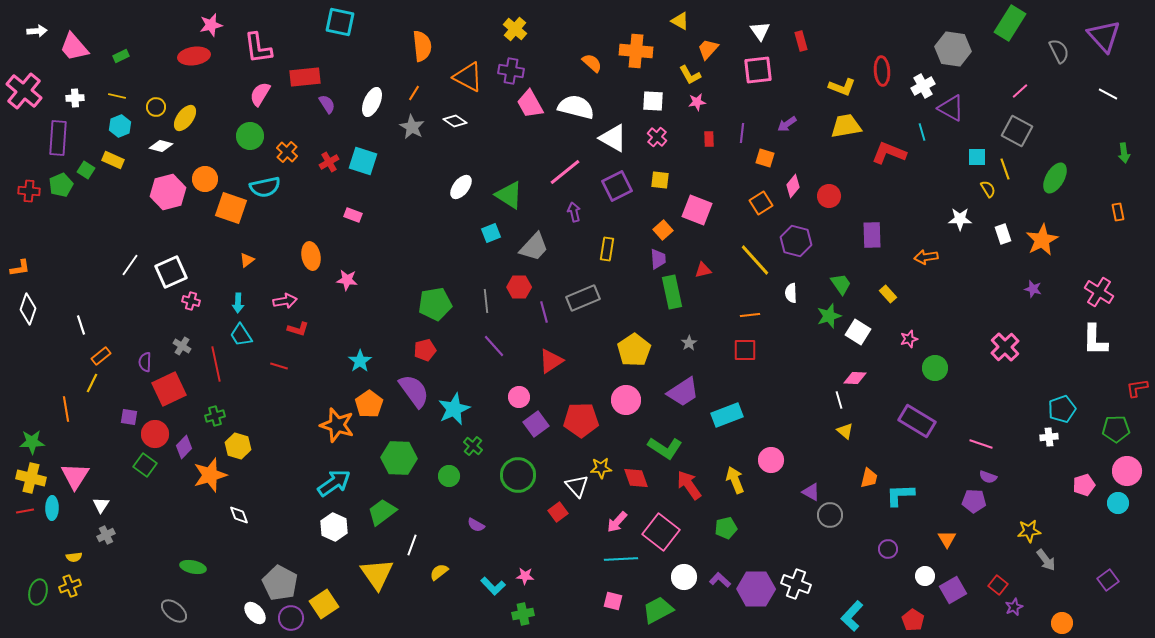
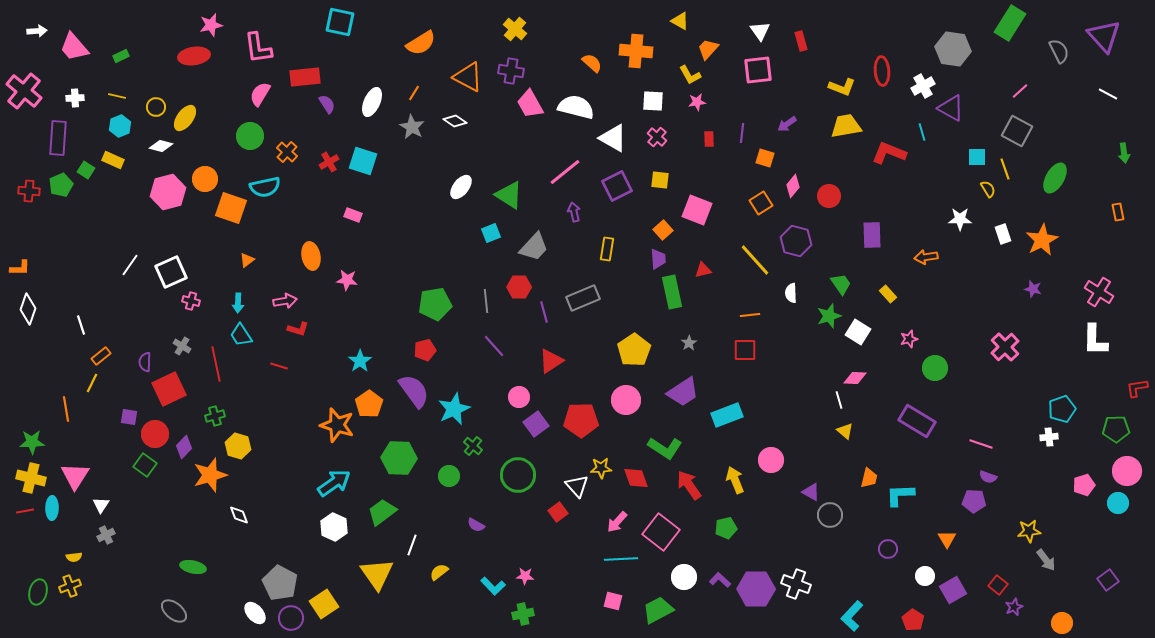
orange semicircle at (422, 46): moved 1 px left, 3 px up; rotated 64 degrees clockwise
orange L-shape at (20, 268): rotated 10 degrees clockwise
